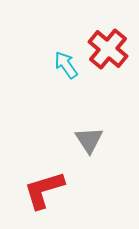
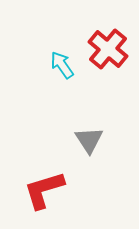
cyan arrow: moved 4 px left
